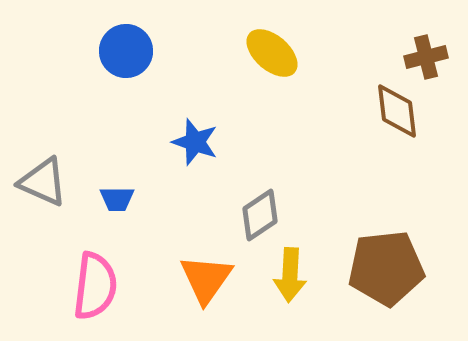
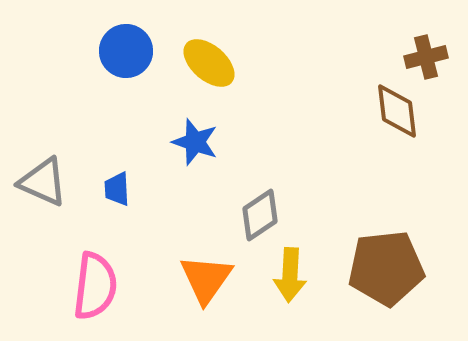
yellow ellipse: moved 63 px left, 10 px down
blue trapezoid: moved 10 px up; rotated 87 degrees clockwise
